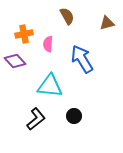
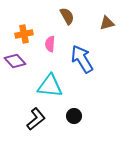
pink semicircle: moved 2 px right
